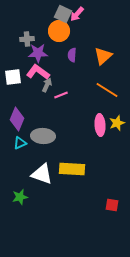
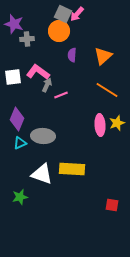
purple star: moved 24 px left, 29 px up; rotated 18 degrees clockwise
